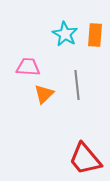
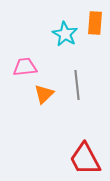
orange rectangle: moved 12 px up
pink trapezoid: moved 3 px left; rotated 10 degrees counterclockwise
red trapezoid: rotated 12 degrees clockwise
